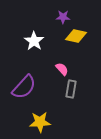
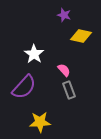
purple star: moved 1 px right, 2 px up; rotated 16 degrees clockwise
yellow diamond: moved 5 px right
white star: moved 13 px down
pink semicircle: moved 2 px right, 1 px down
gray rectangle: moved 2 px left, 1 px down; rotated 30 degrees counterclockwise
